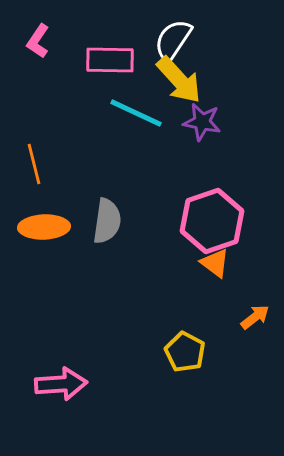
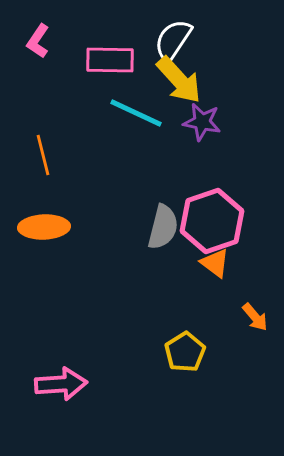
orange line: moved 9 px right, 9 px up
gray semicircle: moved 56 px right, 6 px down; rotated 6 degrees clockwise
orange arrow: rotated 88 degrees clockwise
yellow pentagon: rotated 12 degrees clockwise
